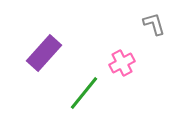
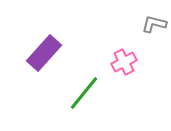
gray L-shape: rotated 60 degrees counterclockwise
pink cross: moved 2 px right, 1 px up
